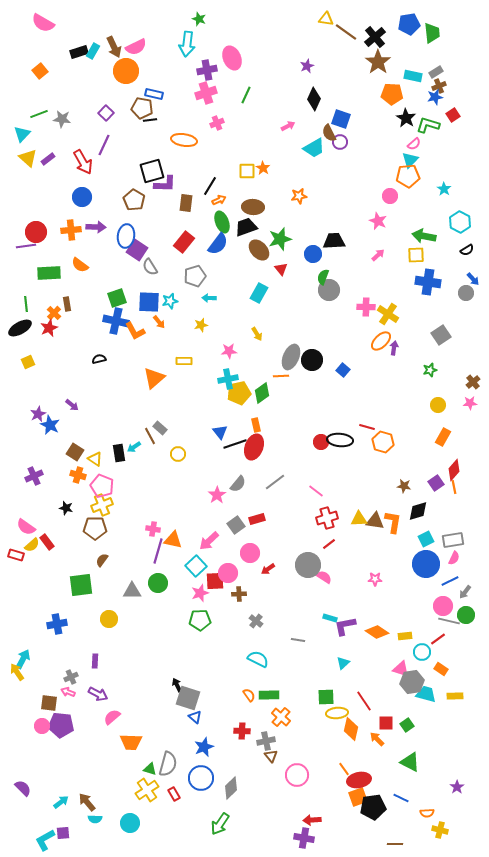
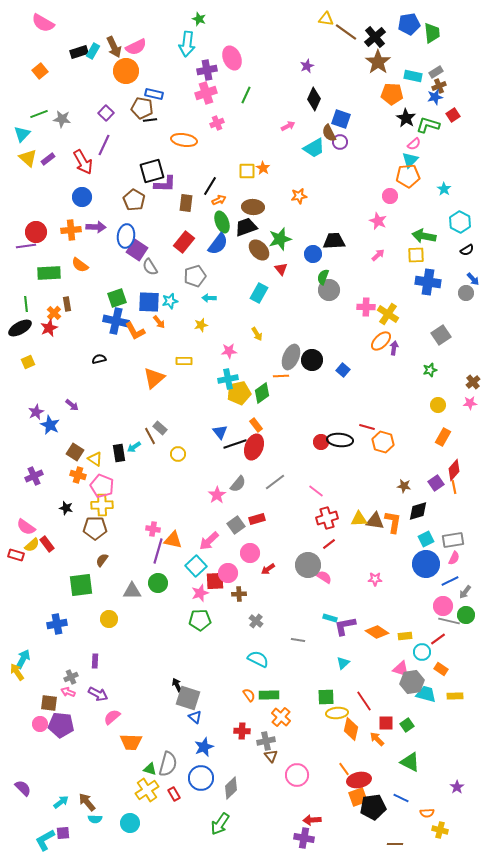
purple star at (38, 414): moved 2 px left, 2 px up
orange rectangle at (256, 425): rotated 24 degrees counterclockwise
yellow cross at (102, 505): rotated 20 degrees clockwise
red rectangle at (47, 542): moved 2 px down
pink circle at (42, 726): moved 2 px left, 2 px up
